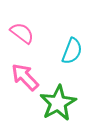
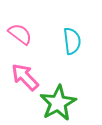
pink semicircle: moved 2 px left, 1 px down
cyan semicircle: moved 10 px up; rotated 28 degrees counterclockwise
